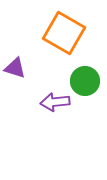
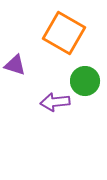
purple triangle: moved 3 px up
